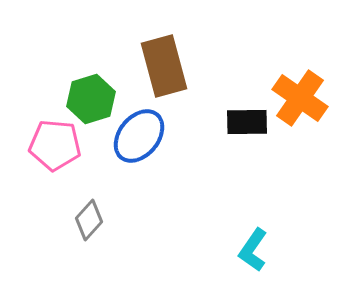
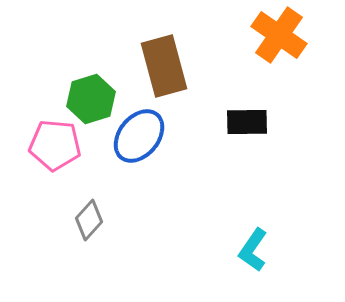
orange cross: moved 21 px left, 63 px up
